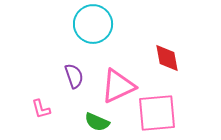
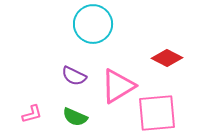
red diamond: rotated 52 degrees counterclockwise
purple semicircle: rotated 135 degrees clockwise
pink triangle: rotated 6 degrees counterclockwise
pink L-shape: moved 9 px left, 5 px down; rotated 90 degrees counterclockwise
green semicircle: moved 22 px left, 5 px up
